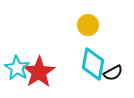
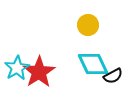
cyan diamond: rotated 36 degrees counterclockwise
cyan star: rotated 10 degrees clockwise
black semicircle: moved 3 px down
